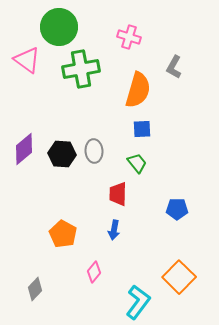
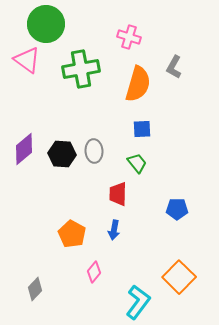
green circle: moved 13 px left, 3 px up
orange semicircle: moved 6 px up
orange pentagon: moved 9 px right
